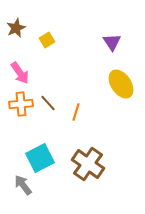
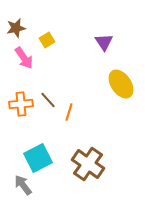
brown star: rotated 12 degrees clockwise
purple triangle: moved 8 px left
pink arrow: moved 4 px right, 15 px up
brown line: moved 3 px up
orange line: moved 7 px left
cyan square: moved 2 px left
